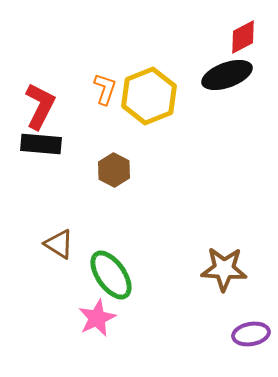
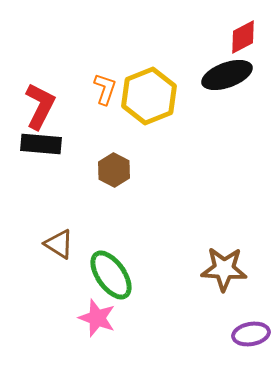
pink star: rotated 27 degrees counterclockwise
